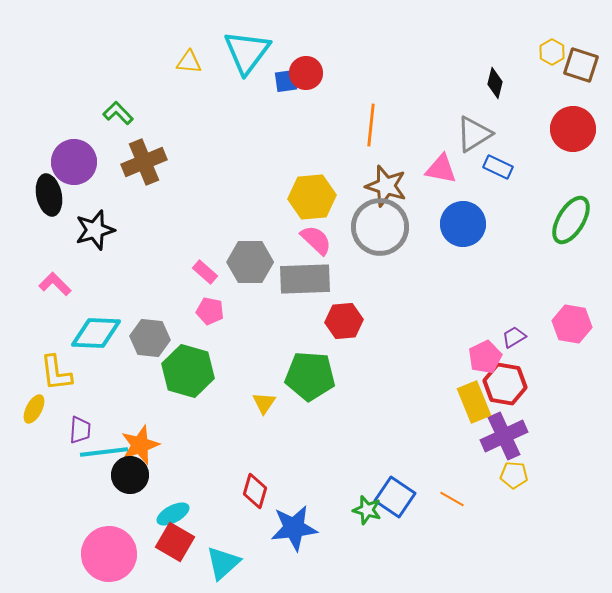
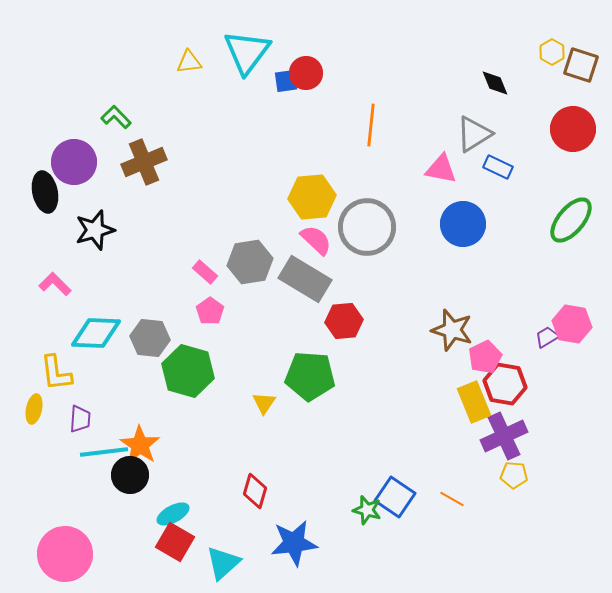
yellow triangle at (189, 62): rotated 12 degrees counterclockwise
black diamond at (495, 83): rotated 36 degrees counterclockwise
green L-shape at (118, 113): moved 2 px left, 4 px down
brown star at (386, 186): moved 66 px right, 144 px down
black ellipse at (49, 195): moved 4 px left, 3 px up
green ellipse at (571, 220): rotated 9 degrees clockwise
gray circle at (380, 227): moved 13 px left
gray hexagon at (250, 262): rotated 9 degrees counterclockwise
gray rectangle at (305, 279): rotated 33 degrees clockwise
pink pentagon at (210, 311): rotated 24 degrees clockwise
purple trapezoid at (514, 337): moved 33 px right
yellow ellipse at (34, 409): rotated 16 degrees counterclockwise
purple trapezoid at (80, 430): moved 11 px up
orange star at (140, 445): rotated 18 degrees counterclockwise
blue star at (294, 528): moved 15 px down
pink circle at (109, 554): moved 44 px left
